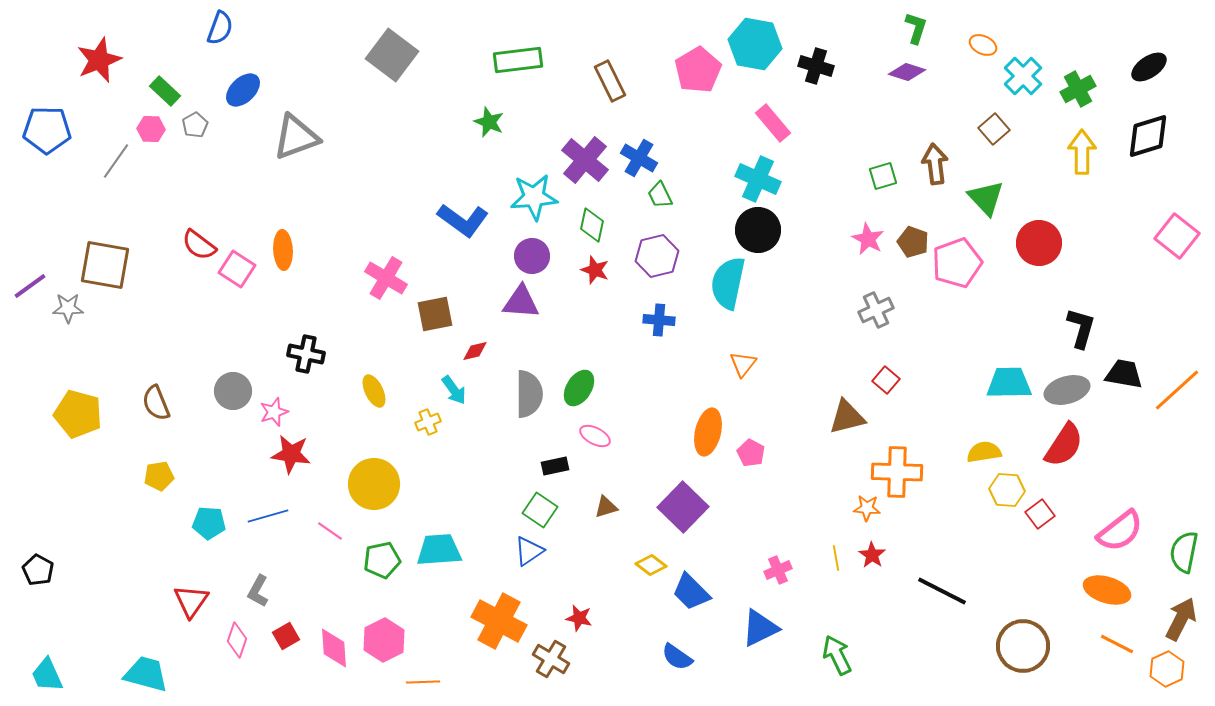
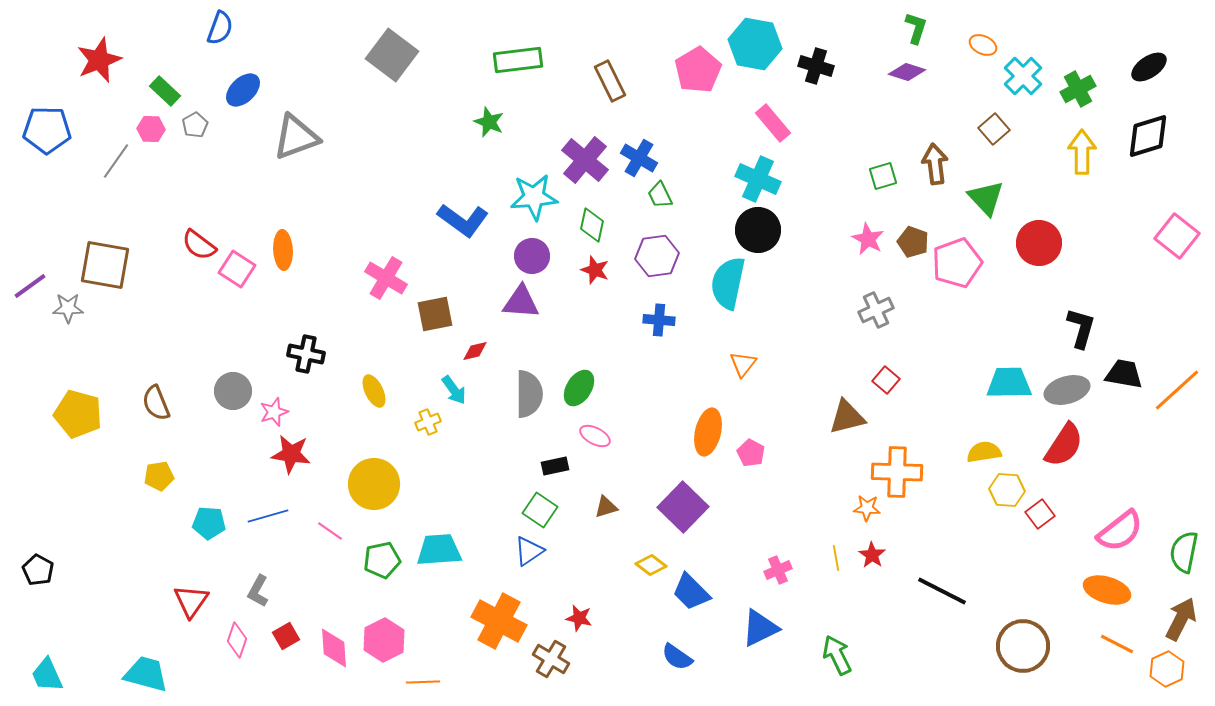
purple hexagon at (657, 256): rotated 6 degrees clockwise
